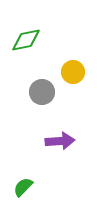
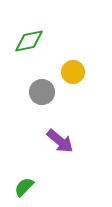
green diamond: moved 3 px right, 1 px down
purple arrow: rotated 44 degrees clockwise
green semicircle: moved 1 px right
